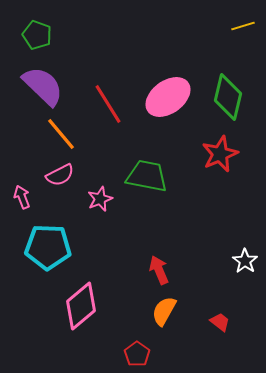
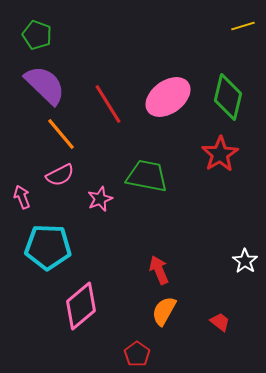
purple semicircle: moved 2 px right, 1 px up
red star: rotated 9 degrees counterclockwise
